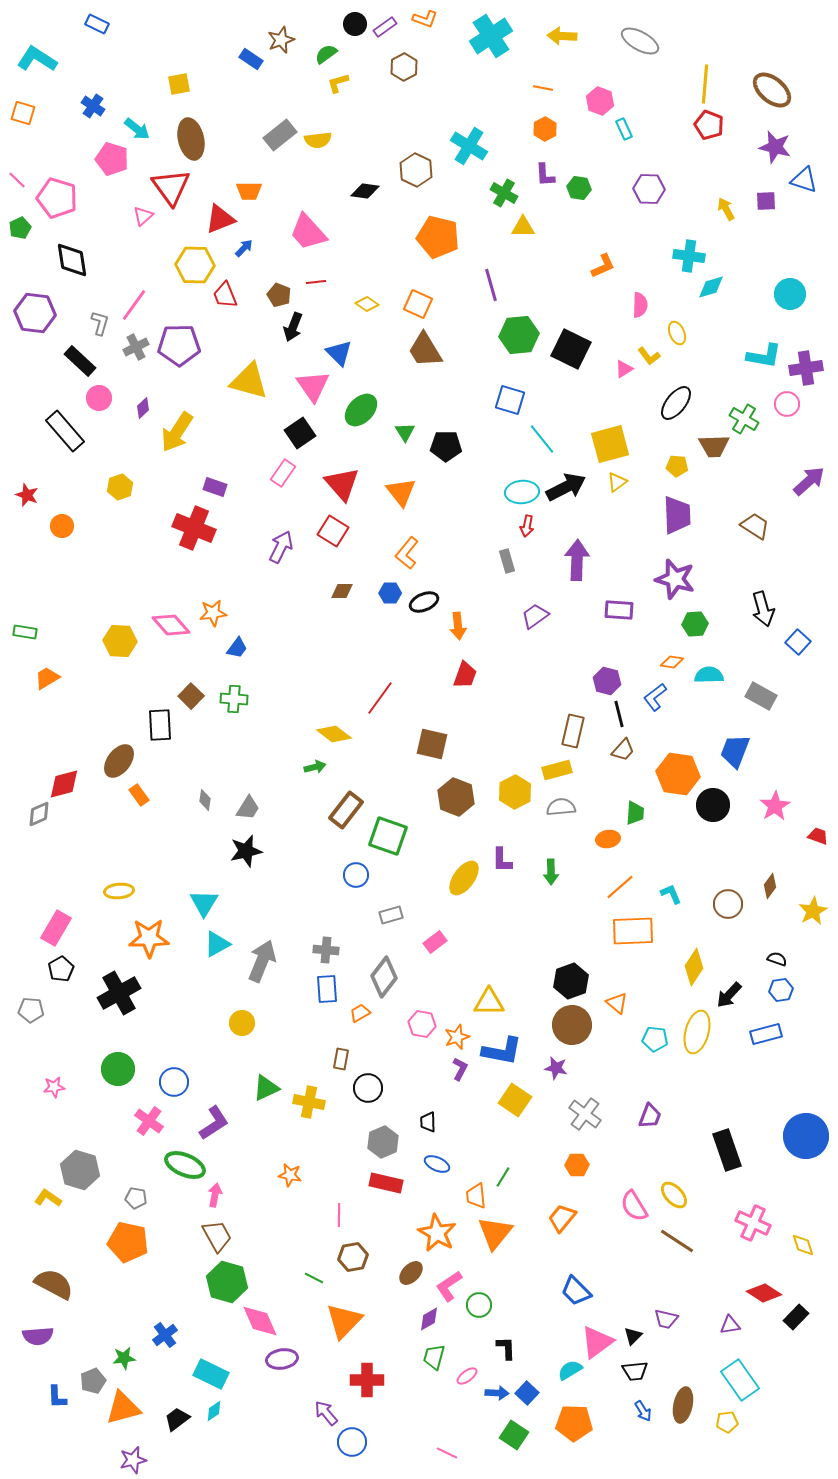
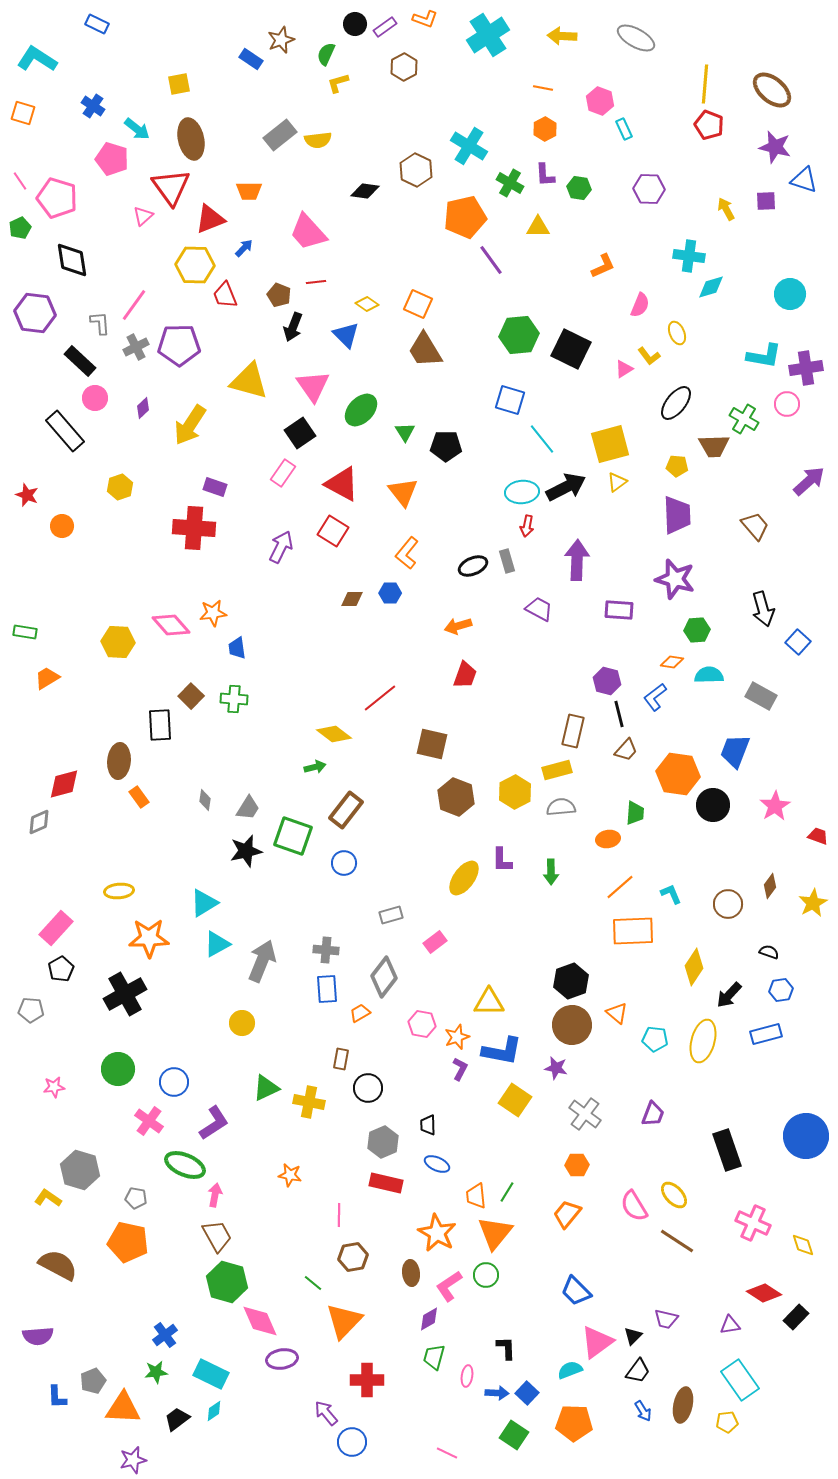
cyan cross at (491, 36): moved 3 px left, 1 px up
gray ellipse at (640, 41): moved 4 px left, 3 px up
green semicircle at (326, 54): rotated 30 degrees counterclockwise
pink line at (17, 180): moved 3 px right, 1 px down; rotated 12 degrees clockwise
green cross at (504, 193): moved 6 px right, 10 px up
red triangle at (220, 219): moved 10 px left
yellow triangle at (523, 227): moved 15 px right
orange pentagon at (438, 237): moved 27 px right, 20 px up; rotated 27 degrees counterclockwise
purple line at (491, 285): moved 25 px up; rotated 20 degrees counterclockwise
pink semicircle at (640, 305): rotated 20 degrees clockwise
gray L-shape at (100, 323): rotated 20 degrees counterclockwise
blue triangle at (339, 353): moved 7 px right, 18 px up
pink circle at (99, 398): moved 4 px left
yellow arrow at (177, 432): moved 13 px right, 7 px up
red triangle at (342, 484): rotated 21 degrees counterclockwise
orange triangle at (401, 492): moved 2 px right
brown trapezoid at (755, 526): rotated 16 degrees clockwise
red cross at (194, 528): rotated 18 degrees counterclockwise
brown diamond at (342, 591): moved 10 px right, 8 px down
black ellipse at (424, 602): moved 49 px right, 36 px up
purple trapezoid at (535, 616): moved 4 px right, 7 px up; rotated 64 degrees clockwise
green hexagon at (695, 624): moved 2 px right, 6 px down
orange arrow at (458, 626): rotated 80 degrees clockwise
yellow hexagon at (120, 641): moved 2 px left, 1 px down
blue trapezoid at (237, 648): rotated 135 degrees clockwise
red line at (380, 698): rotated 15 degrees clockwise
brown trapezoid at (623, 750): moved 3 px right
brown ellipse at (119, 761): rotated 32 degrees counterclockwise
orange rectangle at (139, 795): moved 2 px down
gray diamond at (39, 814): moved 8 px down
green square at (388, 836): moved 95 px left
blue circle at (356, 875): moved 12 px left, 12 px up
cyan triangle at (204, 903): rotated 28 degrees clockwise
yellow star at (813, 911): moved 8 px up
pink rectangle at (56, 928): rotated 12 degrees clockwise
black semicircle at (777, 959): moved 8 px left, 7 px up
black cross at (119, 993): moved 6 px right, 1 px down
orange triangle at (617, 1003): moved 10 px down
yellow ellipse at (697, 1032): moved 6 px right, 9 px down
purple trapezoid at (650, 1116): moved 3 px right, 2 px up
black trapezoid at (428, 1122): moved 3 px down
green line at (503, 1177): moved 4 px right, 15 px down
orange trapezoid at (562, 1218): moved 5 px right, 4 px up
brown ellipse at (411, 1273): rotated 50 degrees counterclockwise
green line at (314, 1278): moved 1 px left, 5 px down; rotated 12 degrees clockwise
brown semicircle at (54, 1284): moved 4 px right, 19 px up
green circle at (479, 1305): moved 7 px right, 30 px up
green star at (124, 1358): moved 32 px right, 14 px down
cyan semicircle at (570, 1370): rotated 10 degrees clockwise
black trapezoid at (635, 1371): moved 3 px right; rotated 48 degrees counterclockwise
pink ellipse at (467, 1376): rotated 45 degrees counterclockwise
orange triangle at (123, 1408): rotated 18 degrees clockwise
